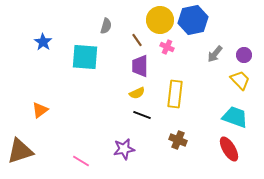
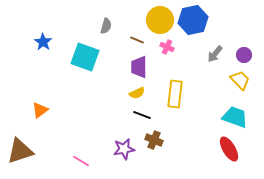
brown line: rotated 32 degrees counterclockwise
cyan square: rotated 16 degrees clockwise
purple trapezoid: moved 1 px left, 1 px down
brown cross: moved 24 px left
